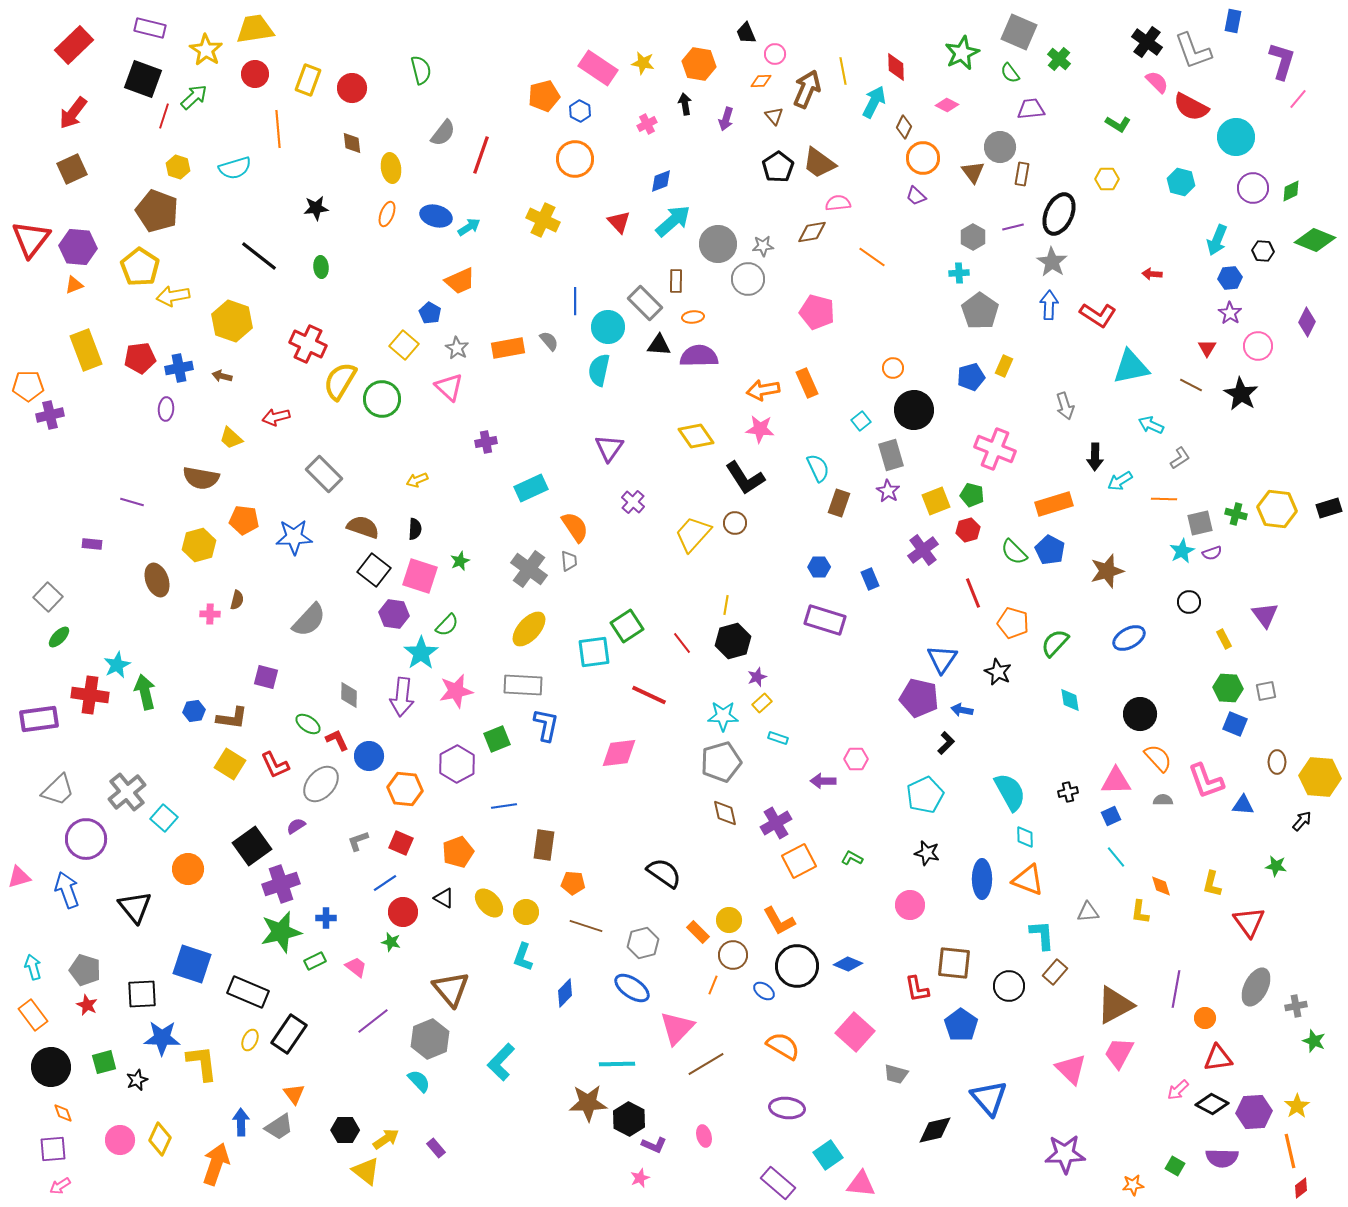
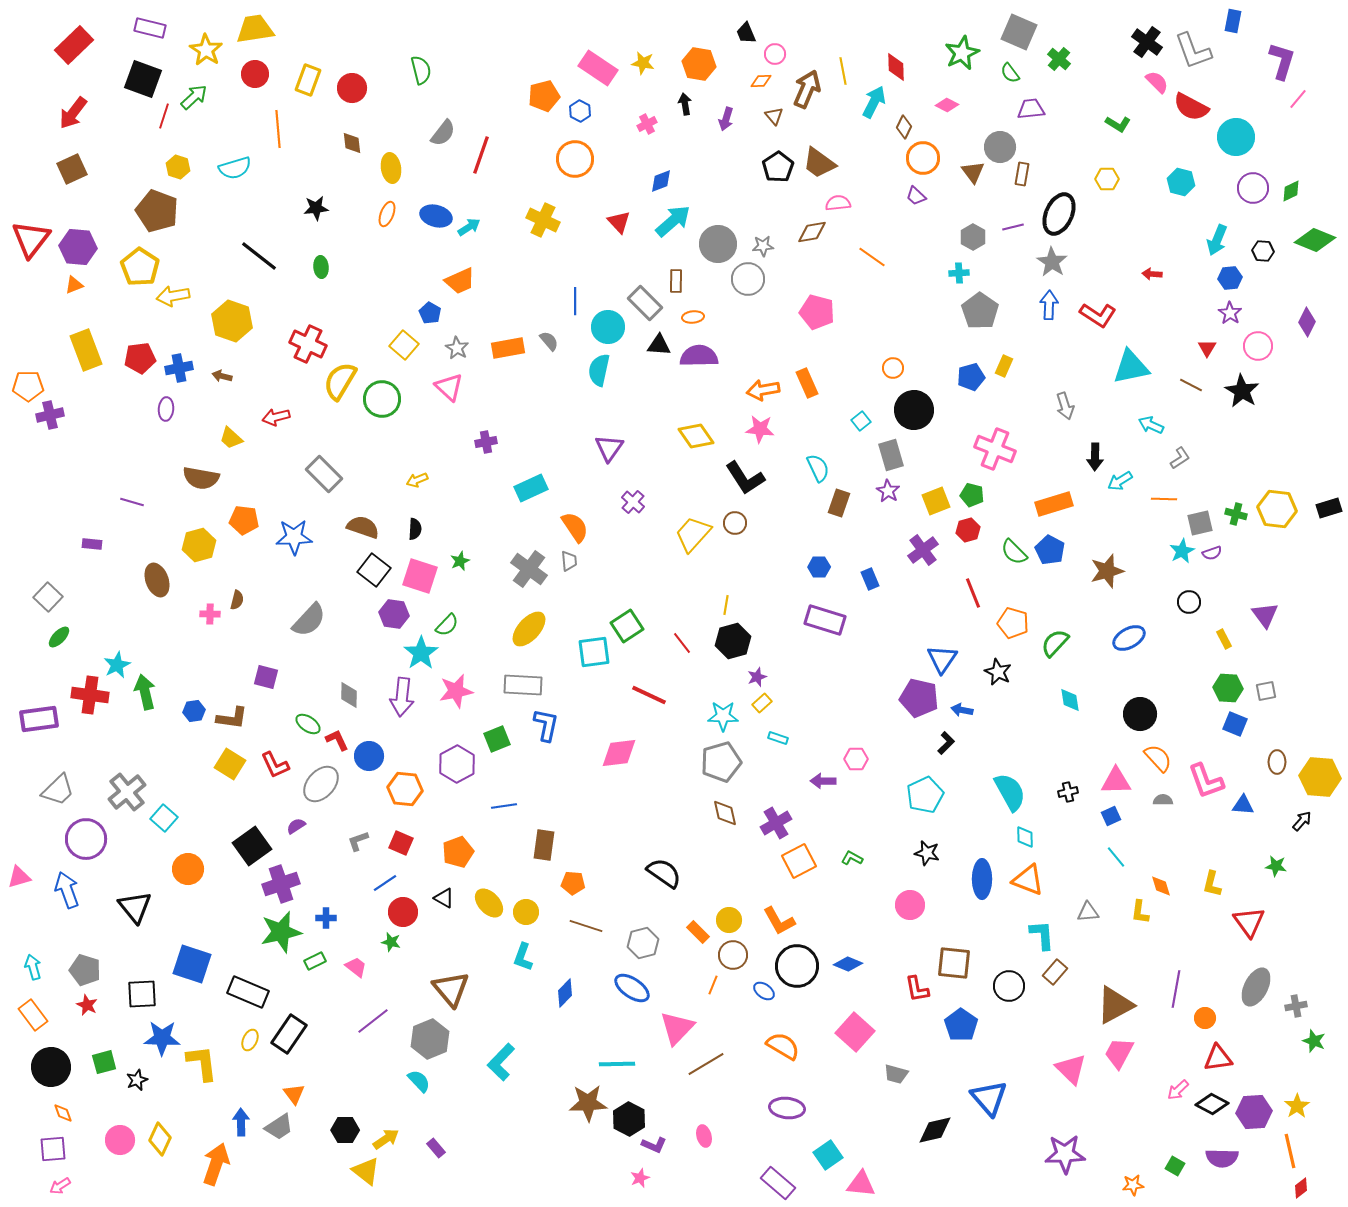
black star at (1241, 394): moved 1 px right, 3 px up
